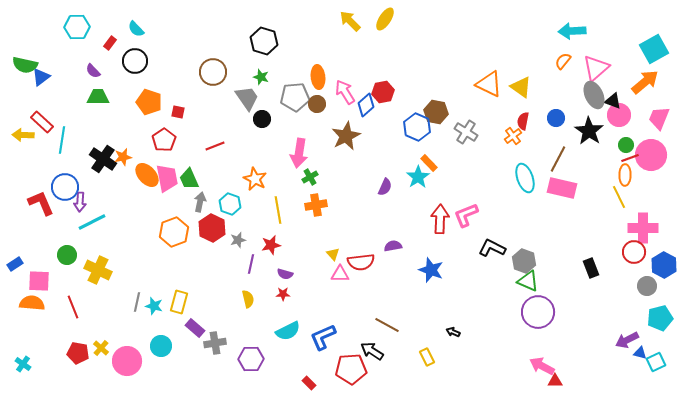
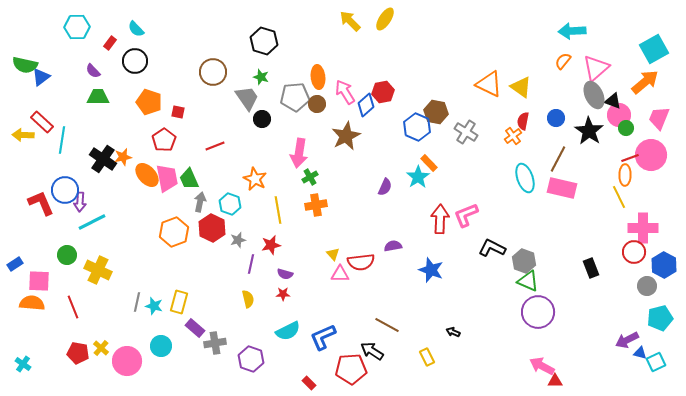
green circle at (626, 145): moved 17 px up
blue circle at (65, 187): moved 3 px down
purple hexagon at (251, 359): rotated 20 degrees clockwise
